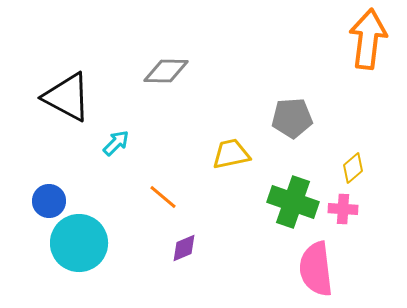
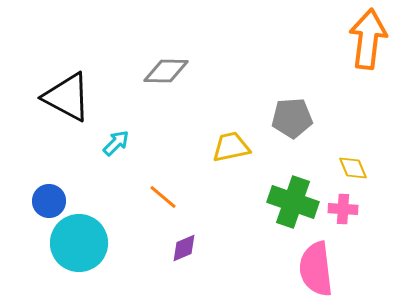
yellow trapezoid: moved 7 px up
yellow diamond: rotated 72 degrees counterclockwise
